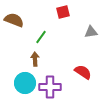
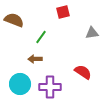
gray triangle: moved 1 px right, 1 px down
brown arrow: rotated 88 degrees counterclockwise
cyan circle: moved 5 px left, 1 px down
